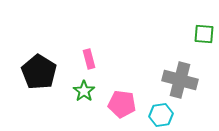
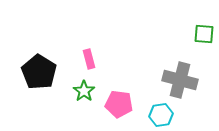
pink pentagon: moved 3 px left
